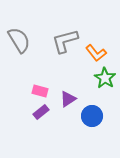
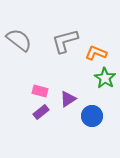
gray semicircle: rotated 20 degrees counterclockwise
orange L-shape: rotated 150 degrees clockwise
